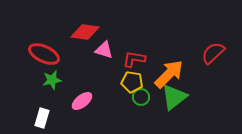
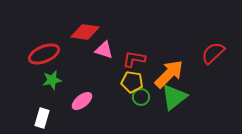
red ellipse: rotated 48 degrees counterclockwise
